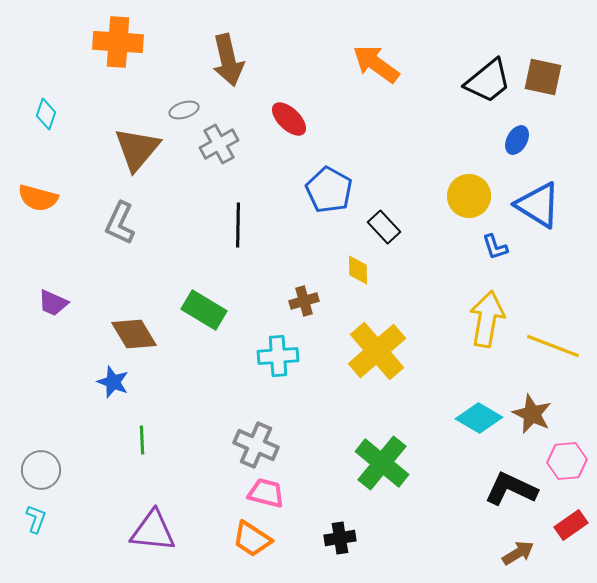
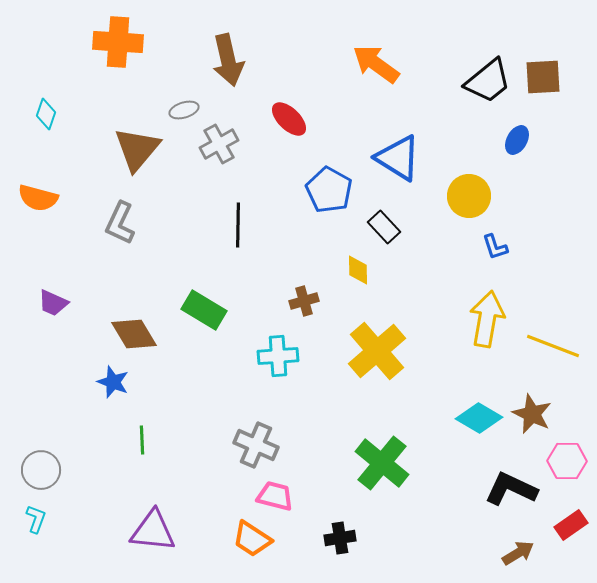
brown square at (543, 77): rotated 15 degrees counterclockwise
blue triangle at (538, 205): moved 140 px left, 47 px up
pink hexagon at (567, 461): rotated 6 degrees clockwise
pink trapezoid at (266, 493): moved 9 px right, 3 px down
